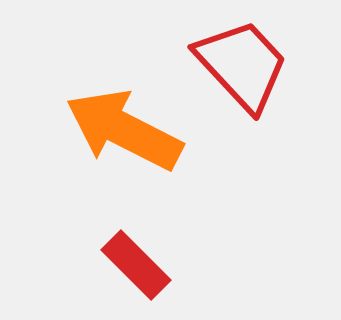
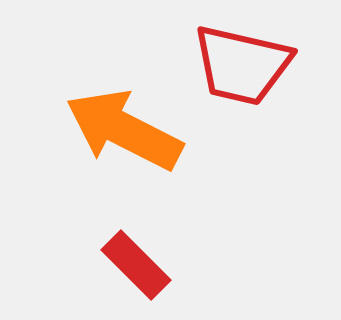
red trapezoid: rotated 146 degrees clockwise
